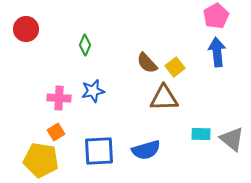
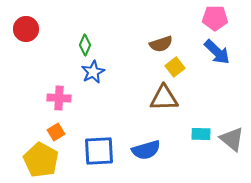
pink pentagon: moved 1 px left, 2 px down; rotated 30 degrees clockwise
blue arrow: rotated 140 degrees clockwise
brown semicircle: moved 14 px right, 19 px up; rotated 65 degrees counterclockwise
blue star: moved 19 px up; rotated 15 degrees counterclockwise
yellow pentagon: rotated 20 degrees clockwise
